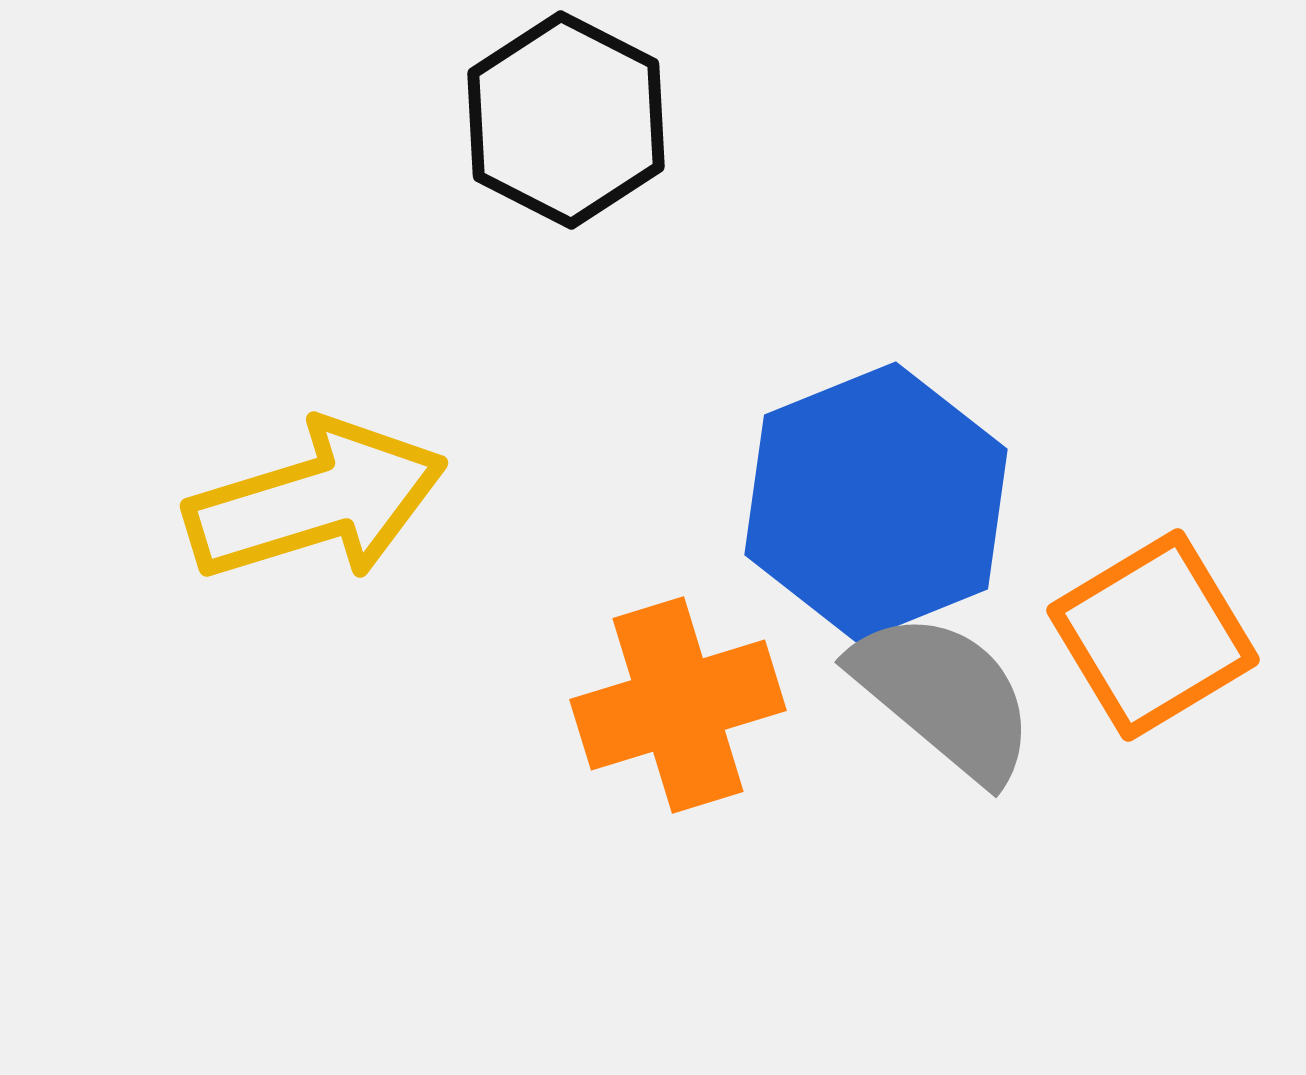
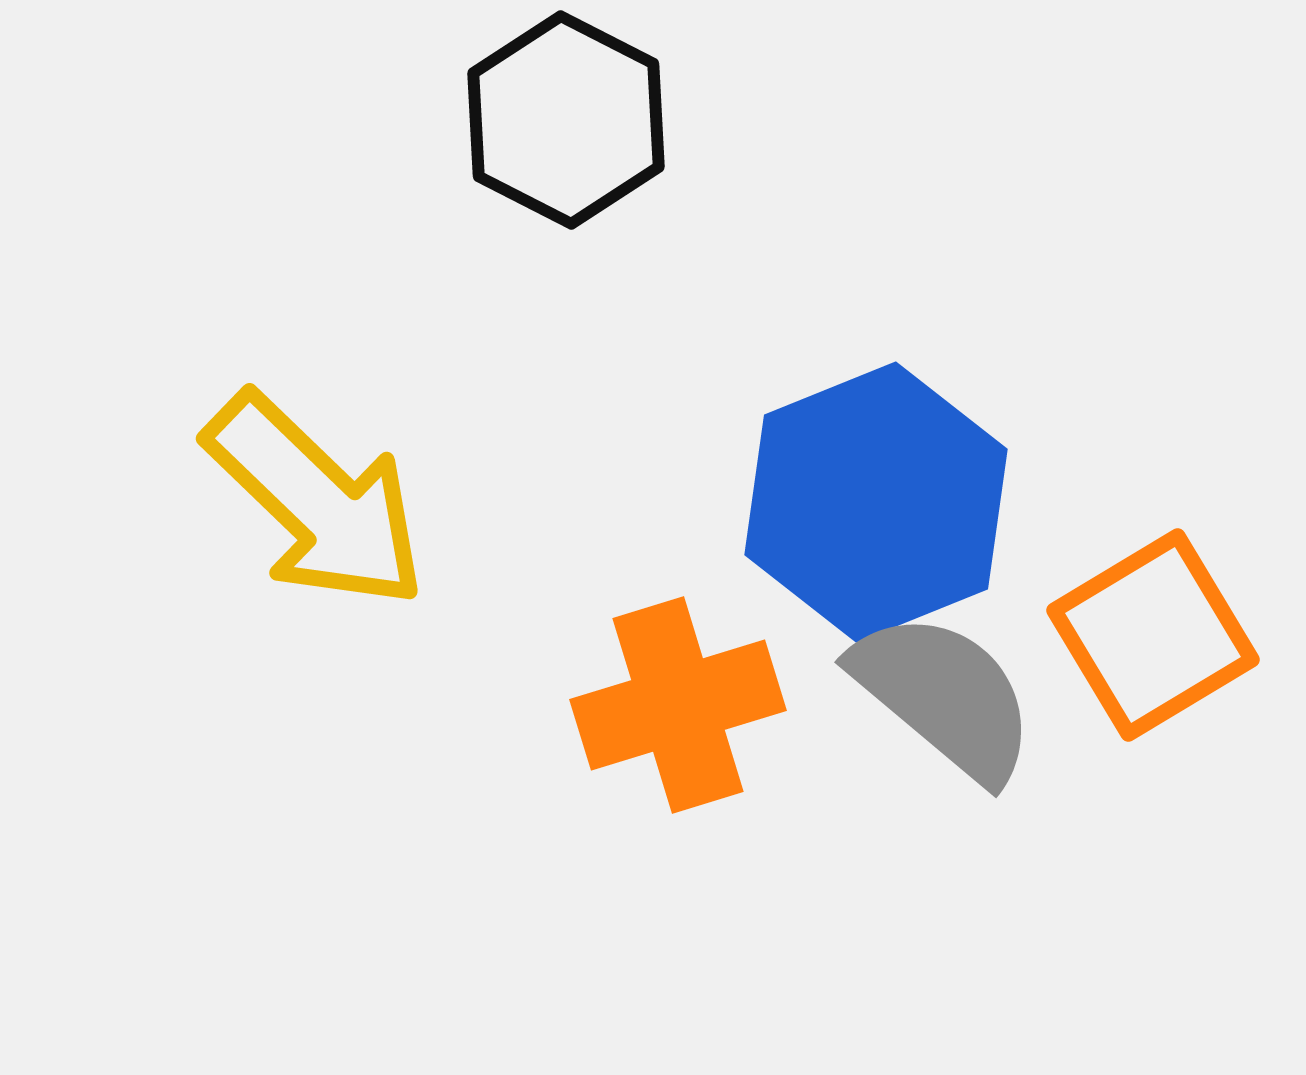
yellow arrow: rotated 61 degrees clockwise
